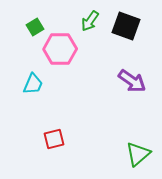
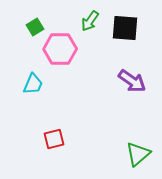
black square: moved 1 px left, 2 px down; rotated 16 degrees counterclockwise
